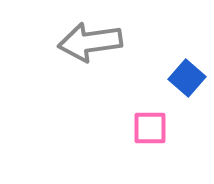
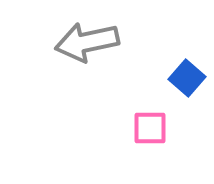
gray arrow: moved 3 px left; rotated 4 degrees counterclockwise
